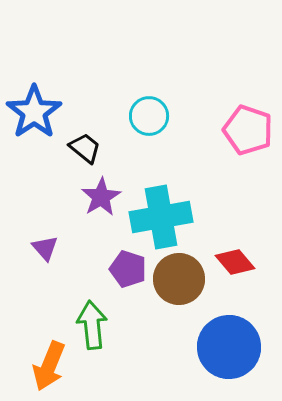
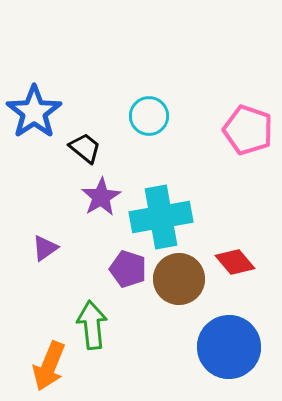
purple triangle: rotated 36 degrees clockwise
